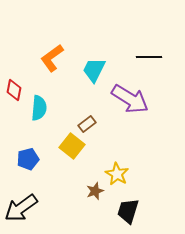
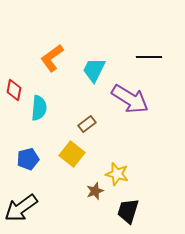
yellow square: moved 8 px down
yellow star: rotated 15 degrees counterclockwise
